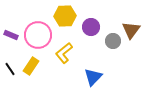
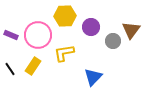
yellow L-shape: rotated 30 degrees clockwise
yellow rectangle: moved 2 px right
